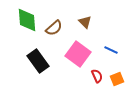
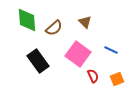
red semicircle: moved 4 px left
